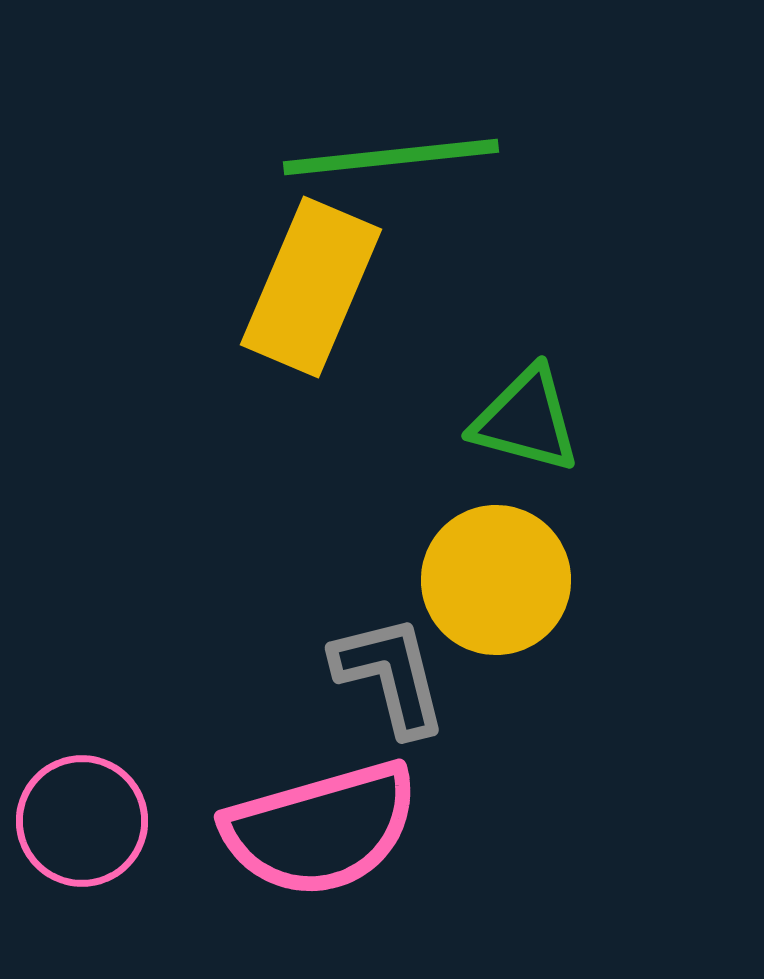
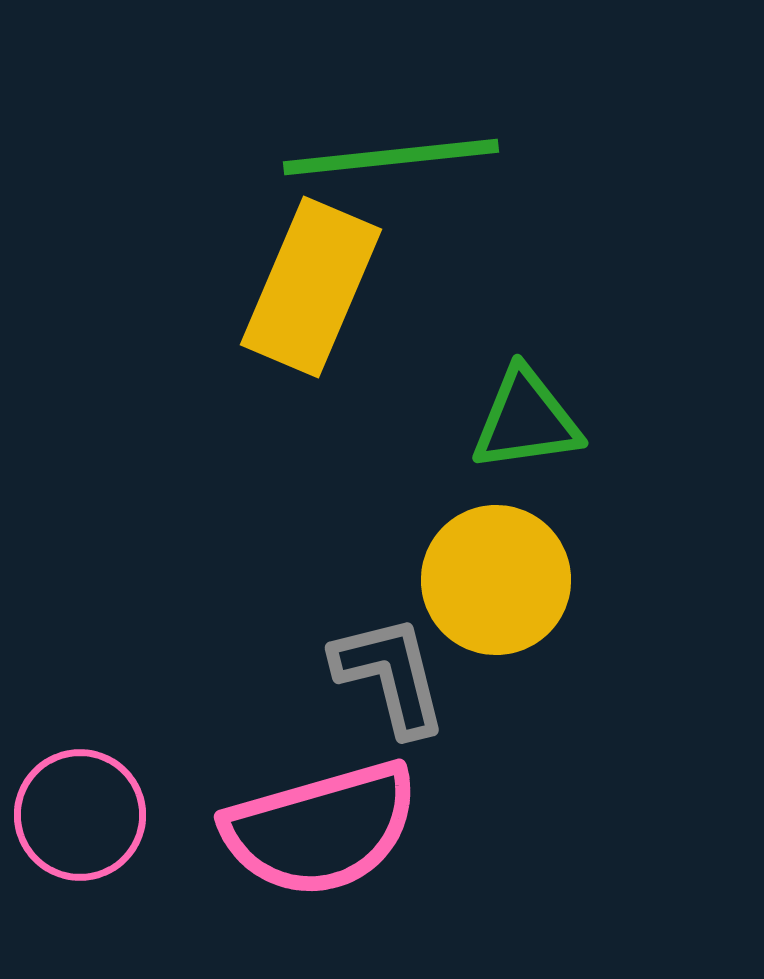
green triangle: rotated 23 degrees counterclockwise
pink circle: moved 2 px left, 6 px up
